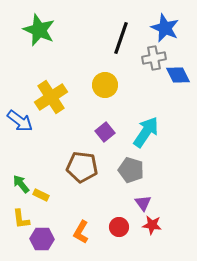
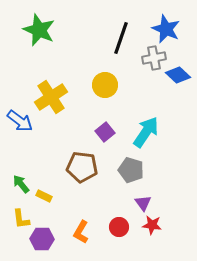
blue star: moved 1 px right, 1 px down
blue diamond: rotated 20 degrees counterclockwise
yellow rectangle: moved 3 px right, 1 px down
